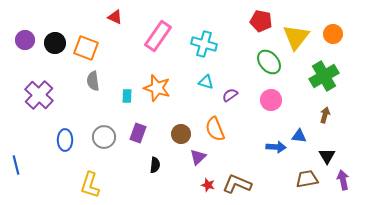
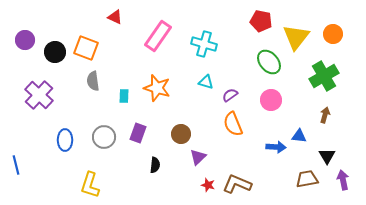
black circle: moved 9 px down
cyan rectangle: moved 3 px left
orange semicircle: moved 18 px right, 5 px up
